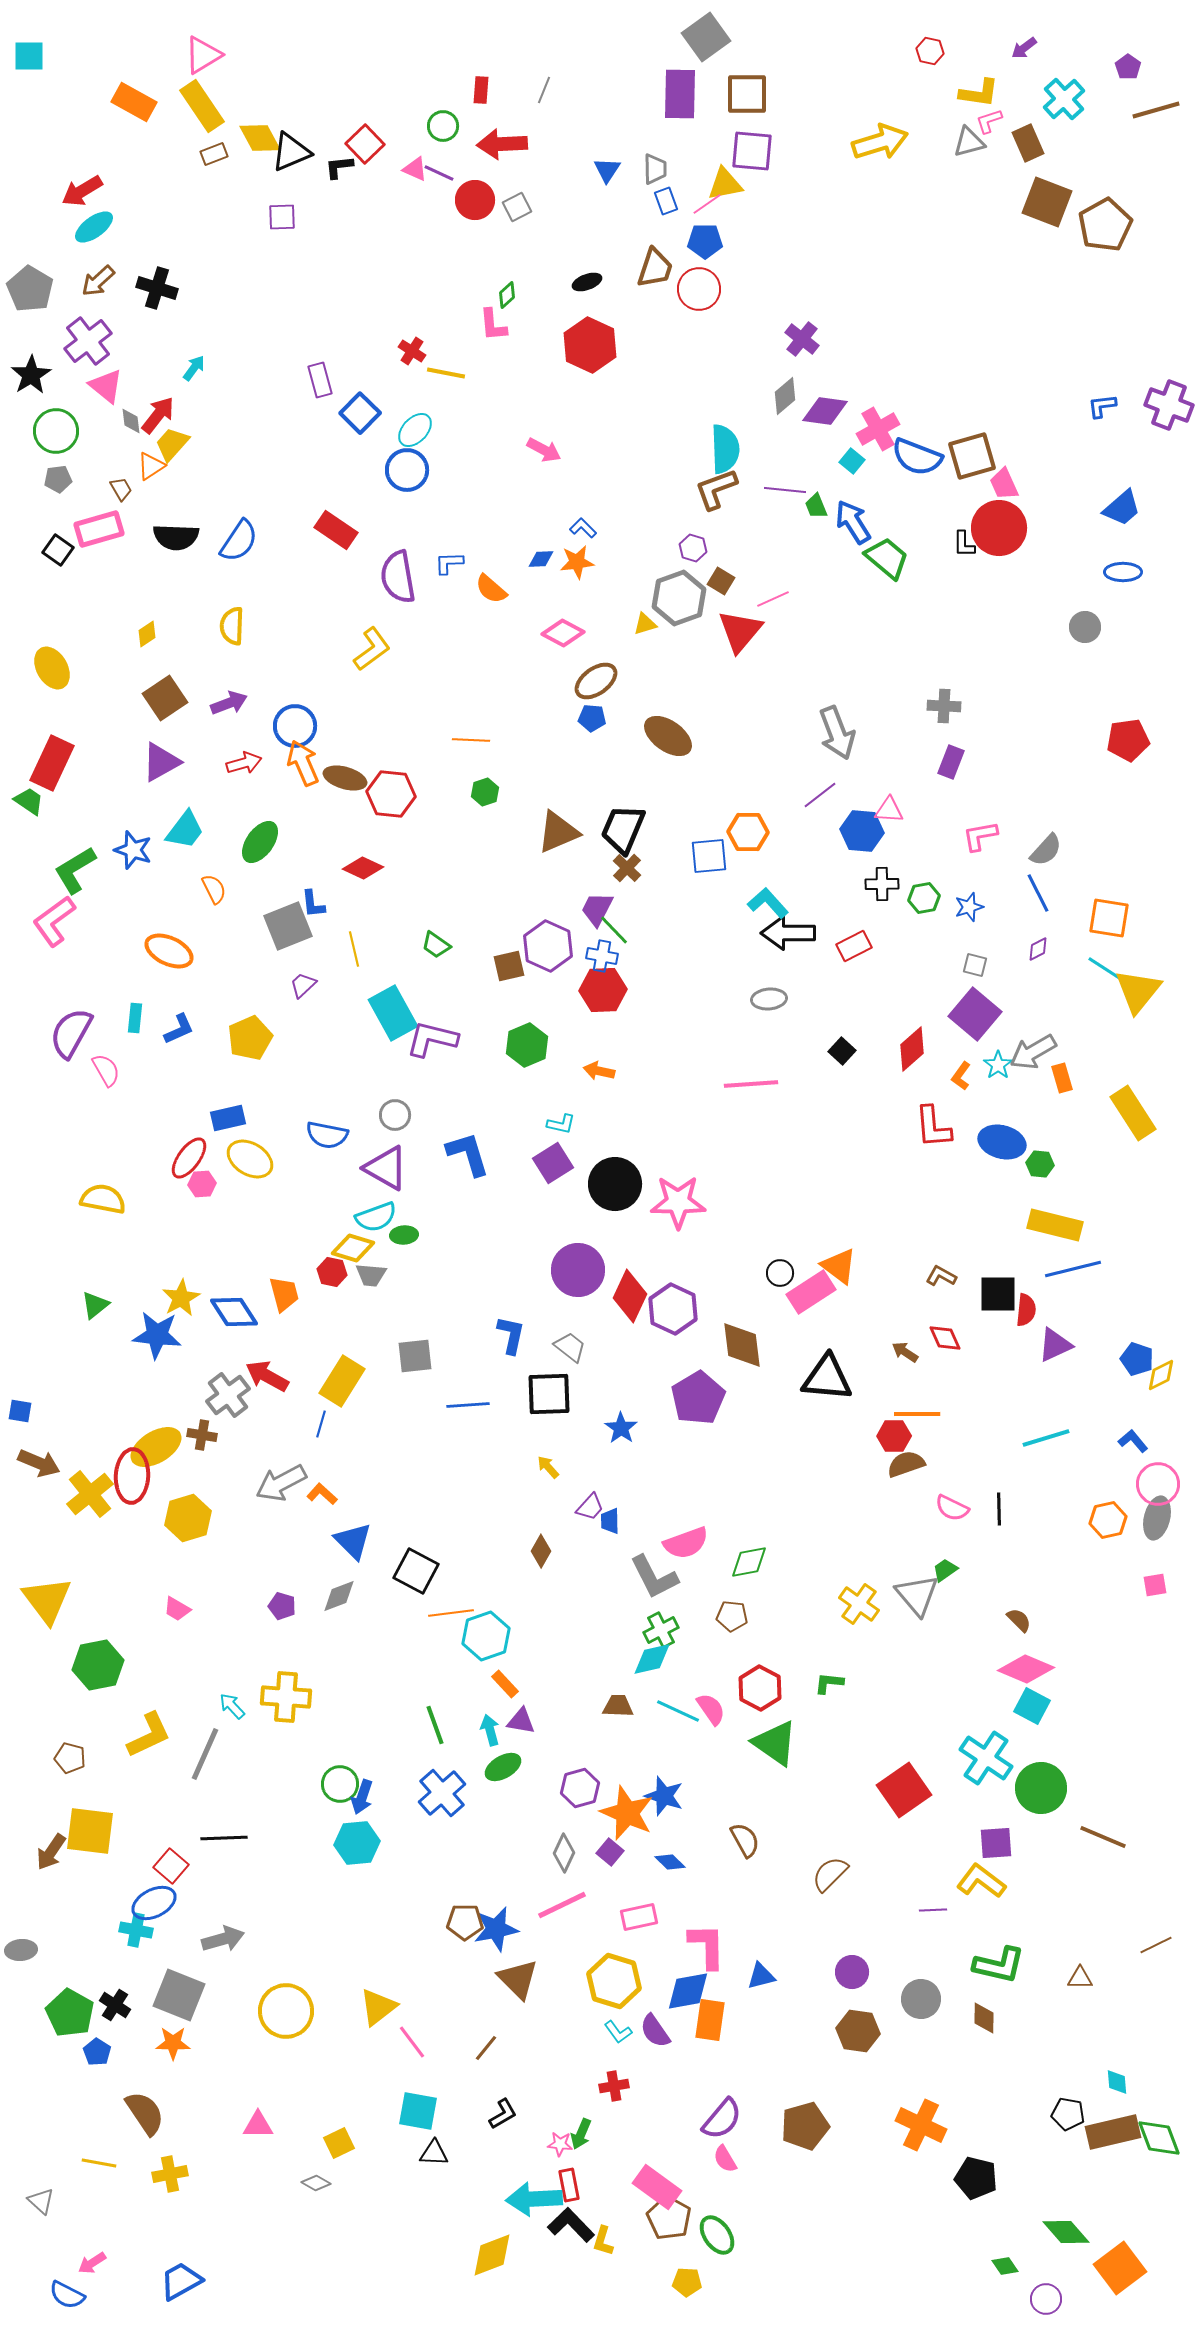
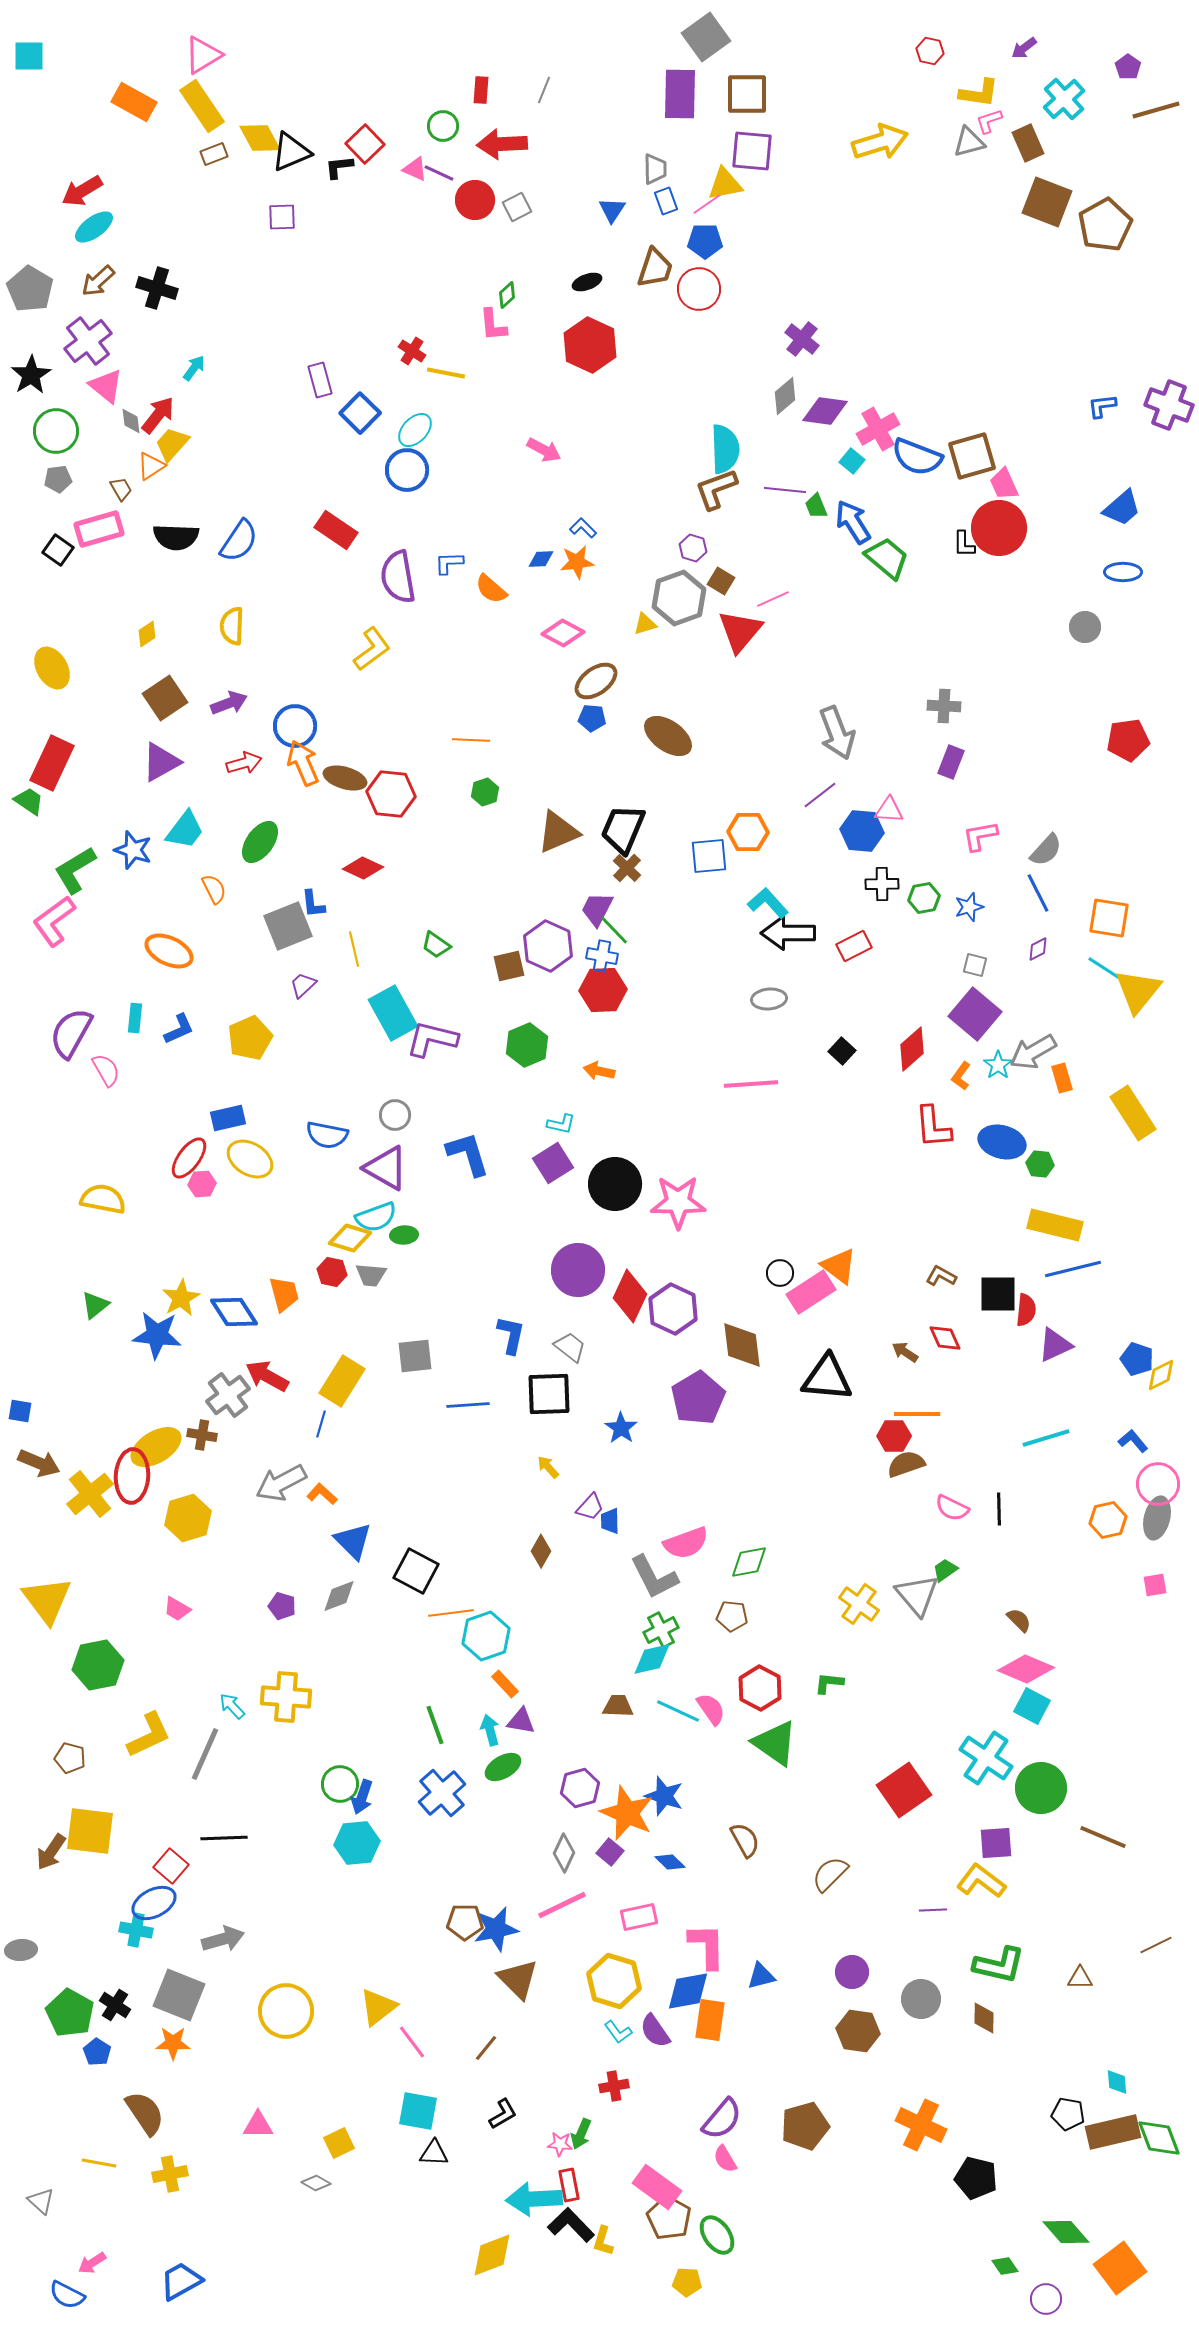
blue triangle at (607, 170): moved 5 px right, 40 px down
yellow diamond at (353, 1248): moved 3 px left, 10 px up
